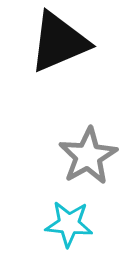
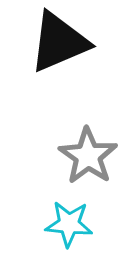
gray star: rotated 8 degrees counterclockwise
